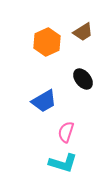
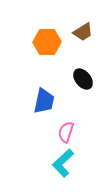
orange hexagon: rotated 24 degrees clockwise
blue trapezoid: rotated 48 degrees counterclockwise
cyan L-shape: rotated 120 degrees clockwise
